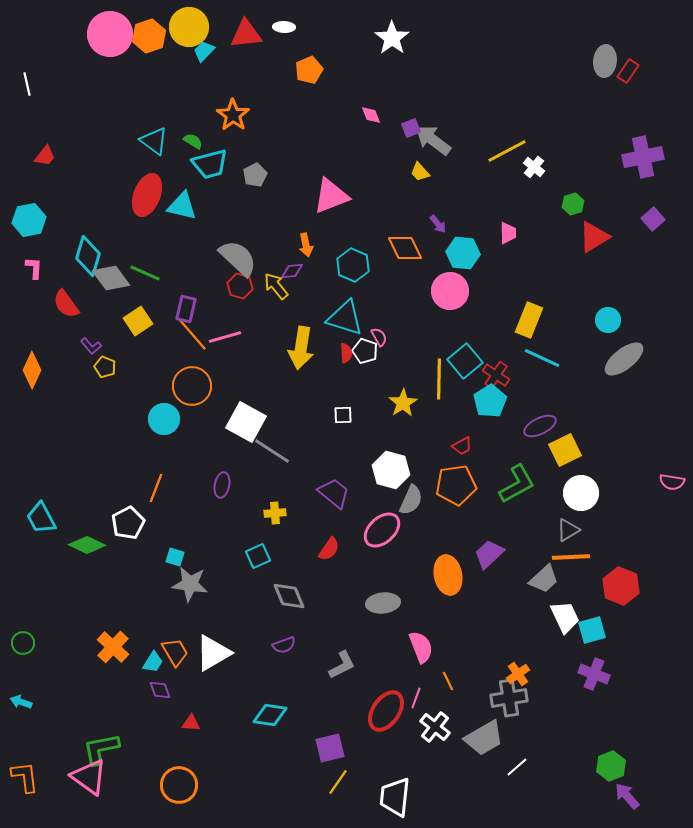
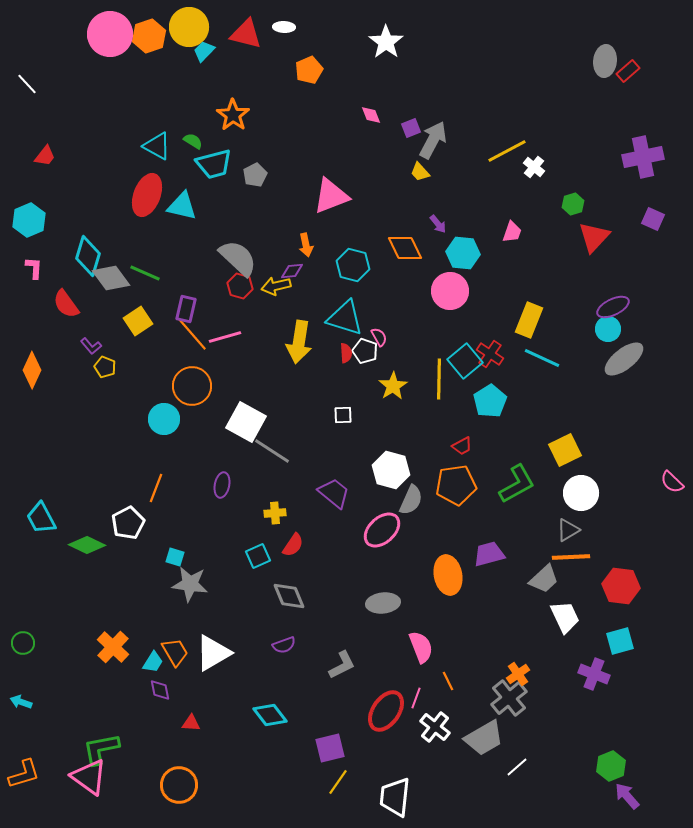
red triangle at (246, 34): rotated 20 degrees clockwise
white star at (392, 38): moved 6 px left, 4 px down
red rectangle at (628, 71): rotated 15 degrees clockwise
white line at (27, 84): rotated 30 degrees counterclockwise
gray arrow at (433, 140): rotated 81 degrees clockwise
cyan triangle at (154, 141): moved 3 px right, 5 px down; rotated 8 degrees counterclockwise
cyan trapezoid at (210, 164): moved 4 px right
purple square at (653, 219): rotated 25 degrees counterclockwise
cyan hexagon at (29, 220): rotated 12 degrees counterclockwise
pink trapezoid at (508, 233): moved 4 px right, 1 px up; rotated 20 degrees clockwise
red triangle at (594, 237): rotated 16 degrees counterclockwise
cyan hexagon at (353, 265): rotated 8 degrees counterclockwise
yellow arrow at (276, 286): rotated 64 degrees counterclockwise
cyan circle at (608, 320): moved 9 px down
yellow arrow at (301, 348): moved 2 px left, 6 px up
red cross at (496, 375): moved 6 px left, 21 px up
yellow star at (403, 403): moved 10 px left, 17 px up
purple ellipse at (540, 426): moved 73 px right, 119 px up
pink semicircle at (672, 482): rotated 35 degrees clockwise
red semicircle at (329, 549): moved 36 px left, 4 px up
purple trapezoid at (489, 554): rotated 28 degrees clockwise
red hexagon at (621, 586): rotated 15 degrees counterclockwise
cyan square at (592, 630): moved 28 px right, 11 px down
purple diamond at (160, 690): rotated 10 degrees clockwise
gray cross at (509, 698): rotated 30 degrees counterclockwise
cyan diamond at (270, 715): rotated 44 degrees clockwise
orange L-shape at (25, 777): moved 1 px left, 3 px up; rotated 80 degrees clockwise
